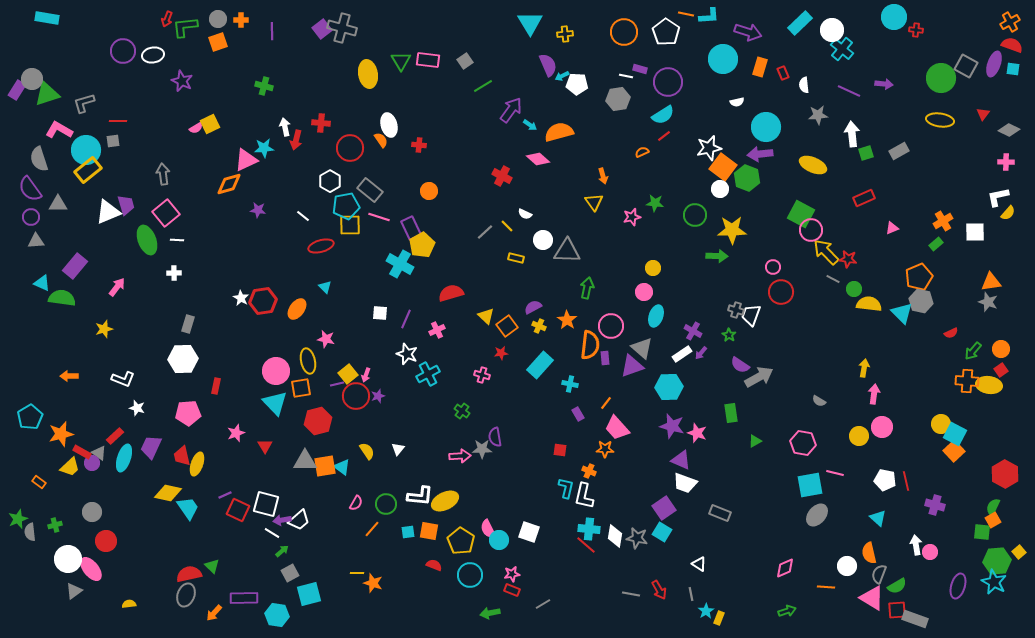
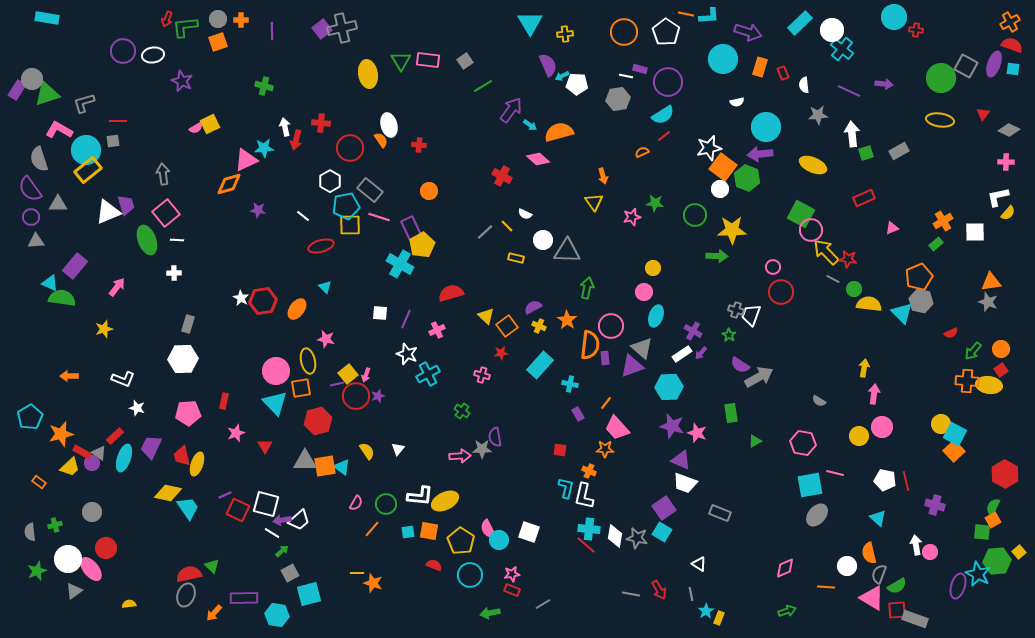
gray cross at (342, 28): rotated 28 degrees counterclockwise
cyan triangle at (42, 283): moved 8 px right
red rectangle at (216, 386): moved 8 px right, 15 px down
green star at (18, 519): moved 19 px right, 52 px down
red circle at (106, 541): moved 7 px down
cyan star at (994, 582): moved 16 px left, 8 px up
